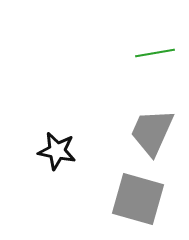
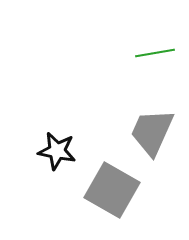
gray square: moved 26 px left, 9 px up; rotated 14 degrees clockwise
